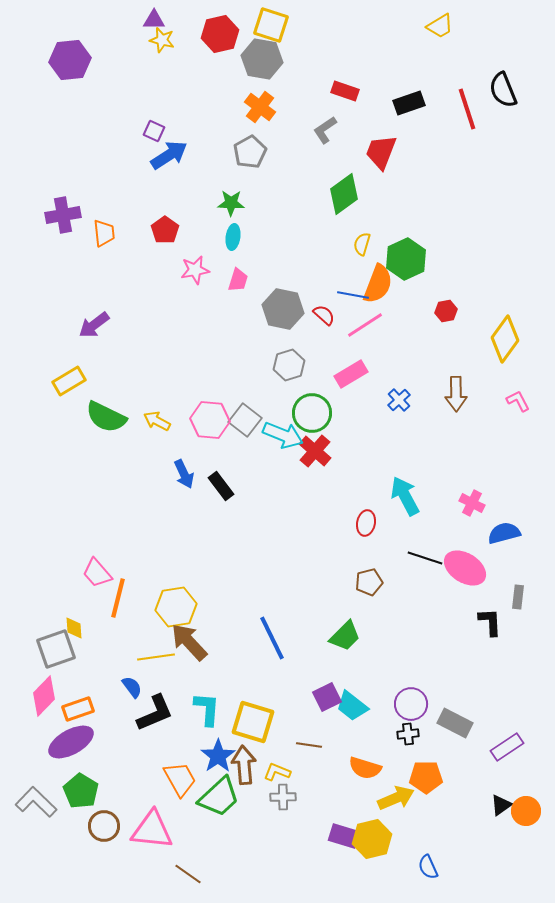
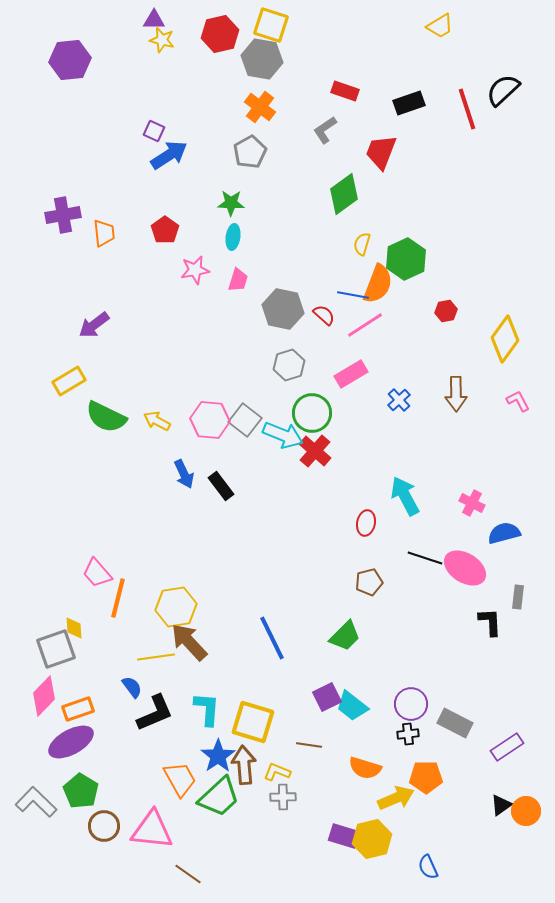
black semicircle at (503, 90): rotated 69 degrees clockwise
